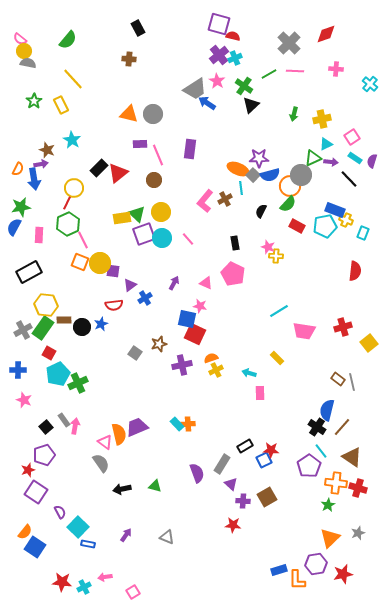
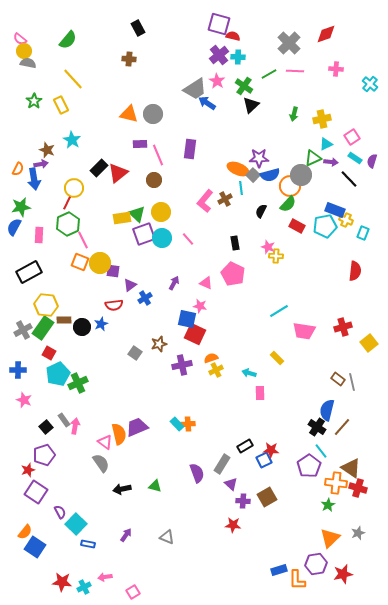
cyan cross at (235, 58): moved 3 px right, 1 px up; rotated 24 degrees clockwise
brown triangle at (352, 457): moved 1 px left, 11 px down
cyan square at (78, 527): moved 2 px left, 3 px up
